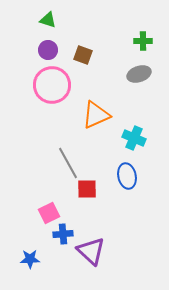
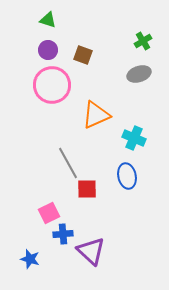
green cross: rotated 30 degrees counterclockwise
blue star: rotated 18 degrees clockwise
